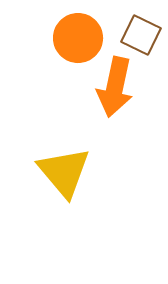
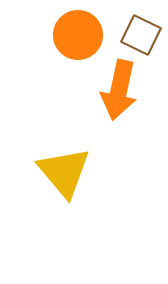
orange circle: moved 3 px up
orange arrow: moved 4 px right, 3 px down
